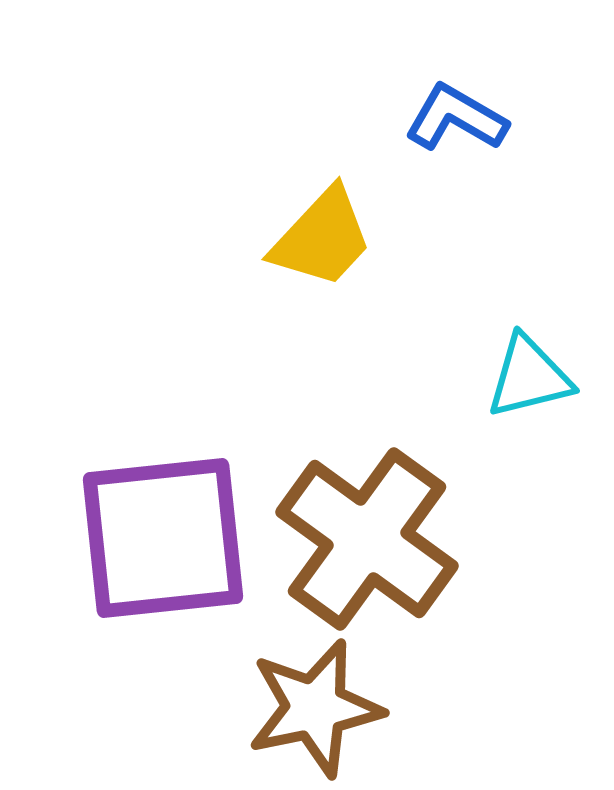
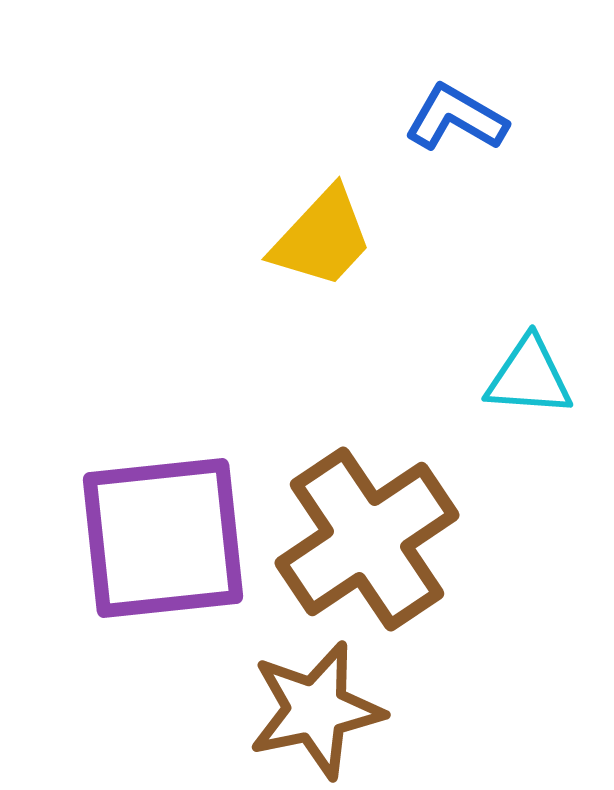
cyan triangle: rotated 18 degrees clockwise
brown cross: rotated 20 degrees clockwise
brown star: moved 1 px right, 2 px down
